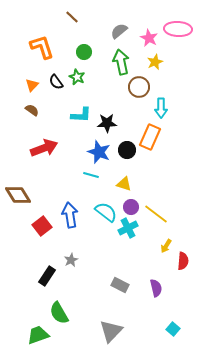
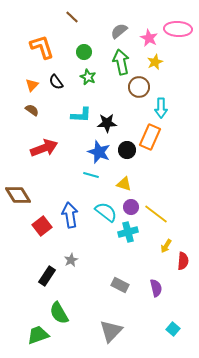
green star: moved 11 px right
cyan cross: moved 4 px down; rotated 12 degrees clockwise
